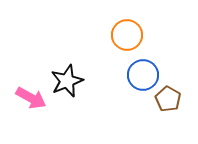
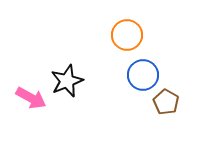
brown pentagon: moved 2 px left, 3 px down
